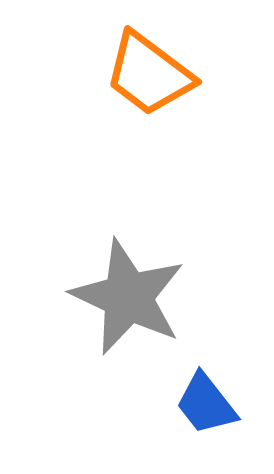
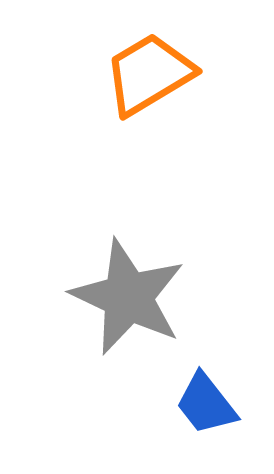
orange trapezoid: rotated 112 degrees clockwise
